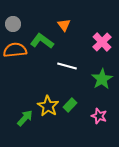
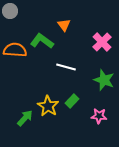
gray circle: moved 3 px left, 13 px up
orange semicircle: rotated 10 degrees clockwise
white line: moved 1 px left, 1 px down
green star: moved 2 px right, 1 px down; rotated 20 degrees counterclockwise
green rectangle: moved 2 px right, 4 px up
pink star: rotated 14 degrees counterclockwise
